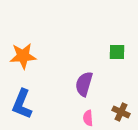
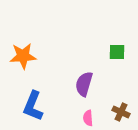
blue L-shape: moved 11 px right, 2 px down
